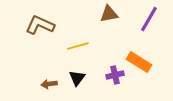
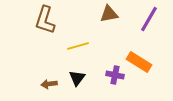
brown L-shape: moved 5 px right, 5 px up; rotated 96 degrees counterclockwise
purple cross: rotated 24 degrees clockwise
